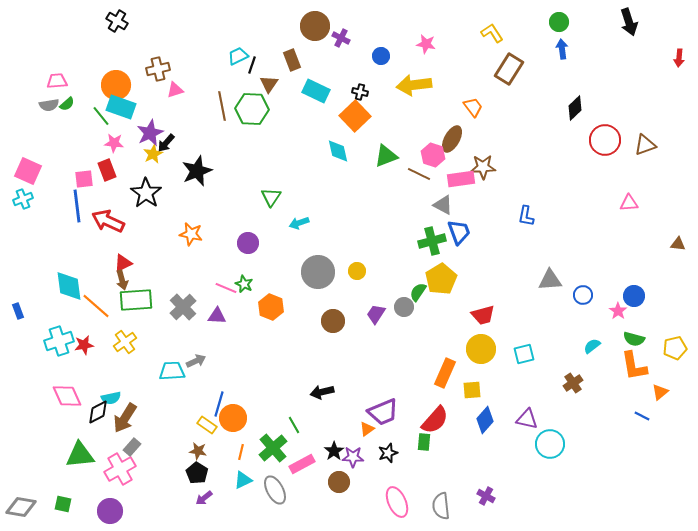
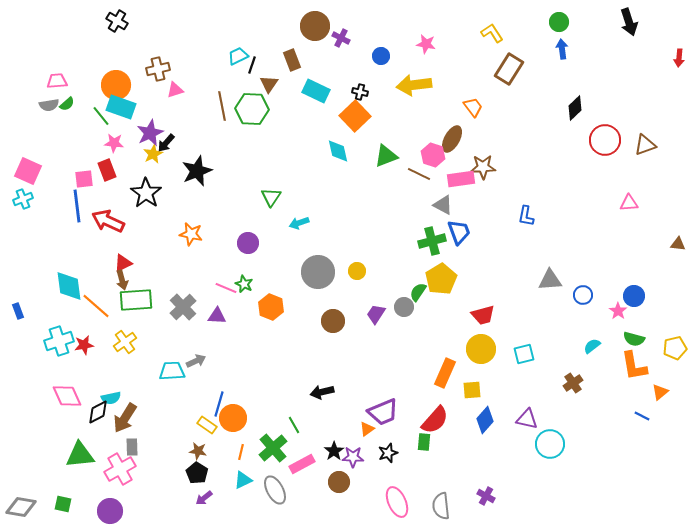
gray rectangle at (132, 447): rotated 42 degrees counterclockwise
